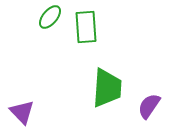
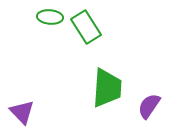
green ellipse: rotated 55 degrees clockwise
green rectangle: rotated 28 degrees counterclockwise
